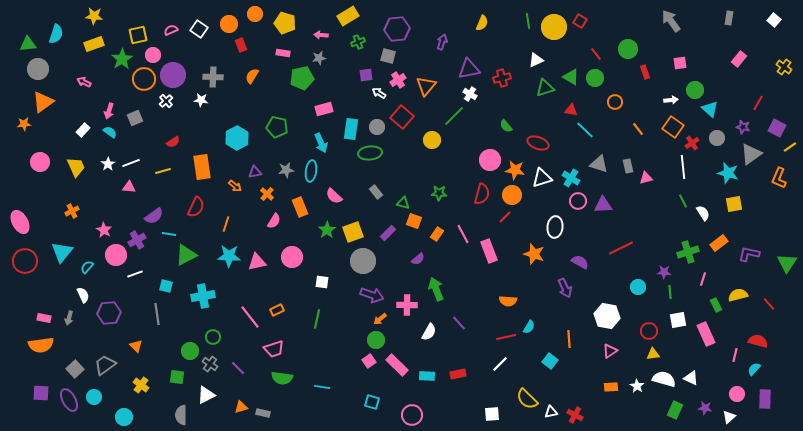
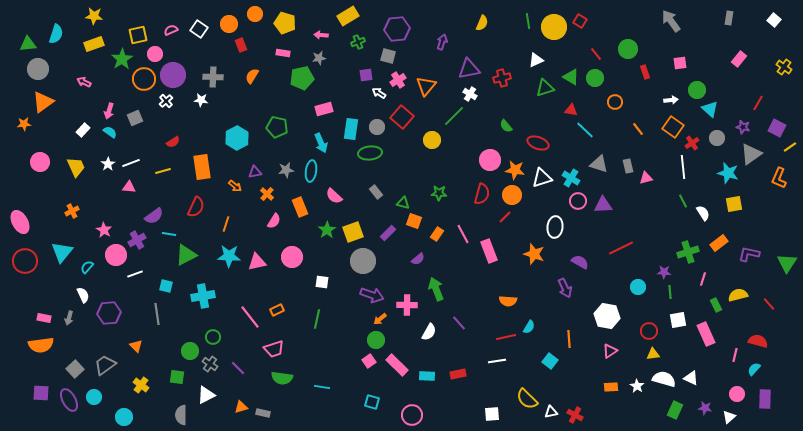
pink circle at (153, 55): moved 2 px right, 1 px up
green circle at (695, 90): moved 2 px right
white line at (500, 364): moved 3 px left, 3 px up; rotated 36 degrees clockwise
